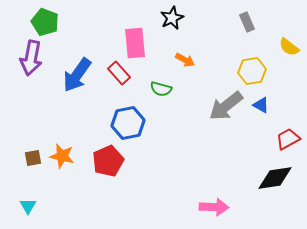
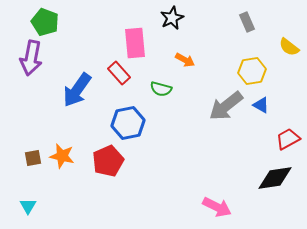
blue arrow: moved 15 px down
pink arrow: moved 3 px right; rotated 24 degrees clockwise
